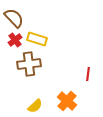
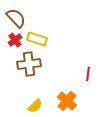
brown semicircle: moved 2 px right
